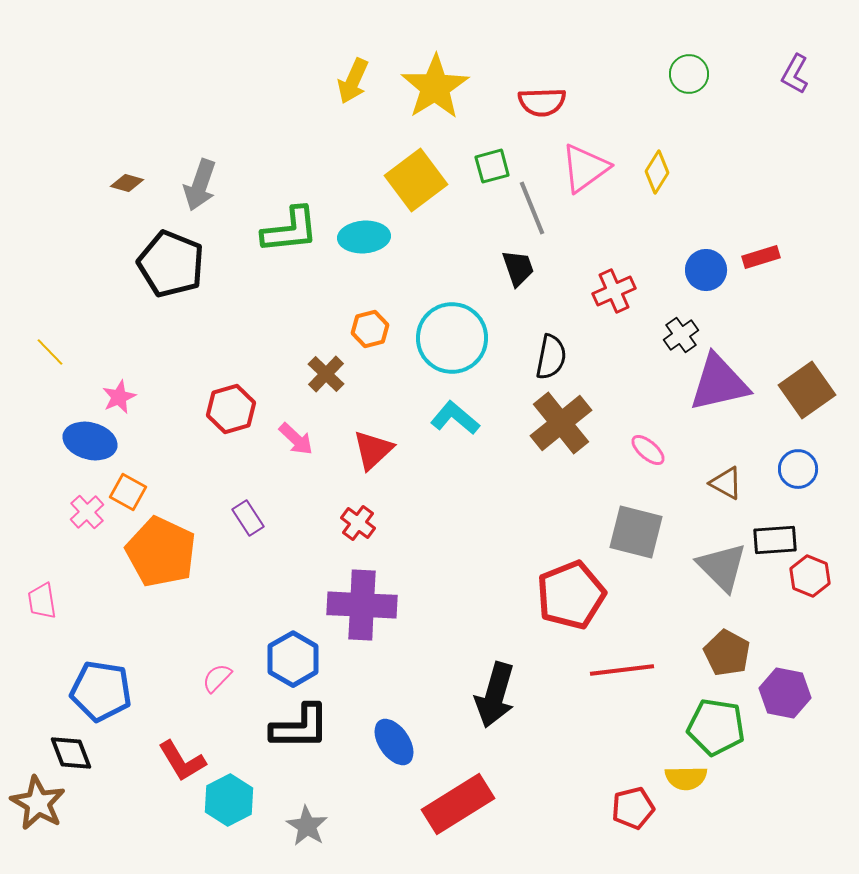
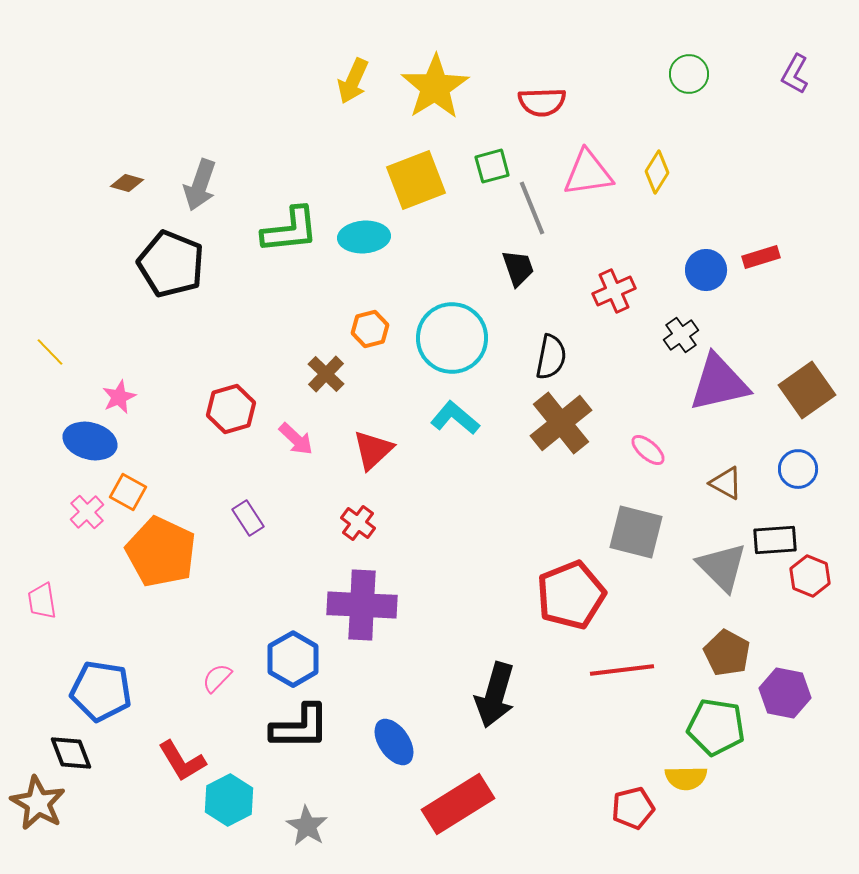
pink triangle at (585, 168): moved 3 px right, 5 px down; rotated 28 degrees clockwise
yellow square at (416, 180): rotated 16 degrees clockwise
